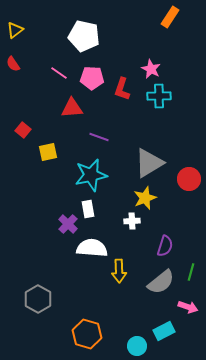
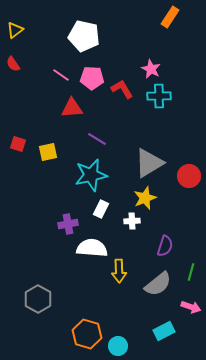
pink line: moved 2 px right, 2 px down
red L-shape: rotated 130 degrees clockwise
red square: moved 5 px left, 14 px down; rotated 21 degrees counterclockwise
purple line: moved 2 px left, 2 px down; rotated 12 degrees clockwise
red circle: moved 3 px up
white rectangle: moved 13 px right; rotated 36 degrees clockwise
purple cross: rotated 36 degrees clockwise
gray semicircle: moved 3 px left, 2 px down
pink arrow: moved 3 px right
cyan circle: moved 19 px left
